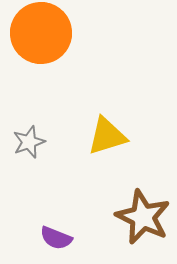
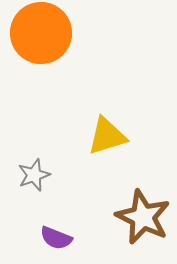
gray star: moved 5 px right, 33 px down
